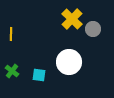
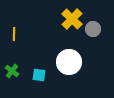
yellow line: moved 3 px right
